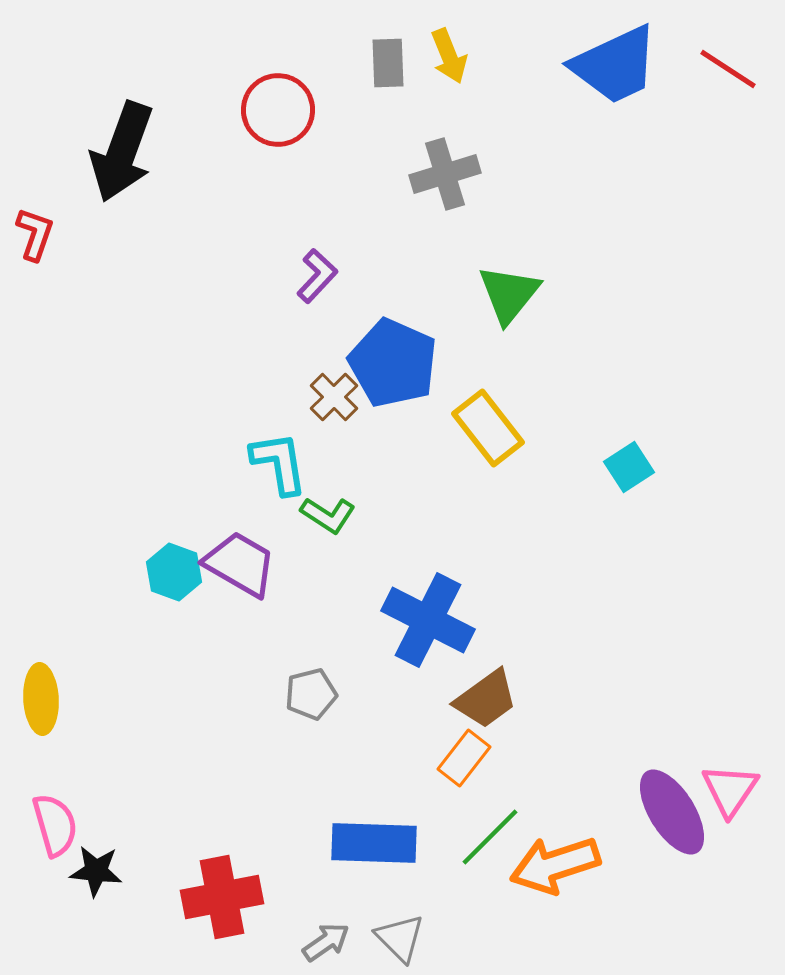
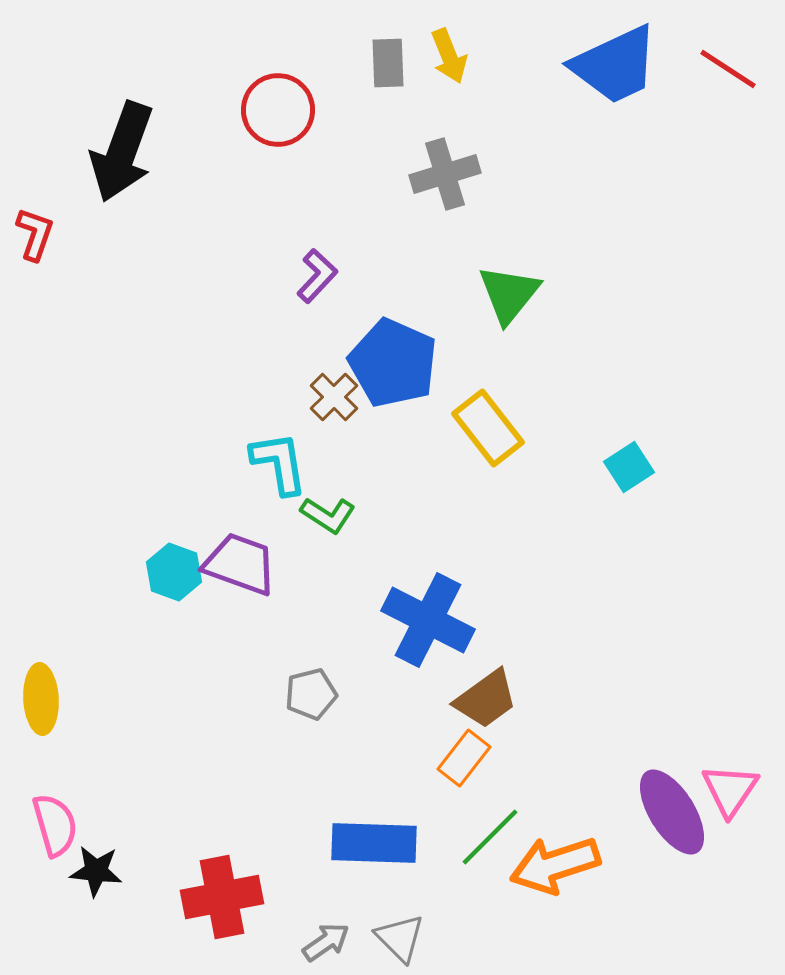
purple trapezoid: rotated 10 degrees counterclockwise
